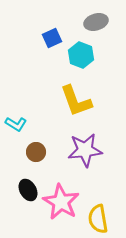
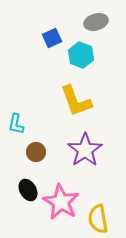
cyan L-shape: rotated 70 degrees clockwise
purple star: rotated 28 degrees counterclockwise
